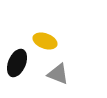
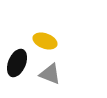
gray triangle: moved 8 px left
